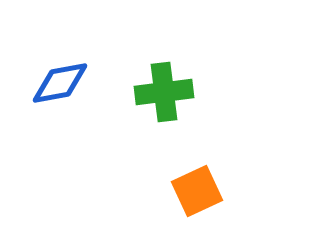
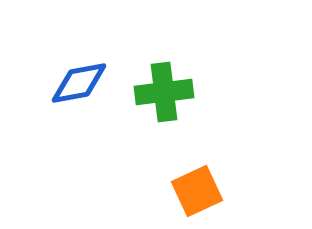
blue diamond: moved 19 px right
